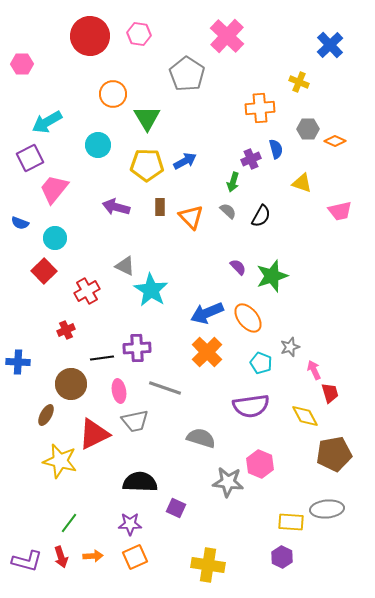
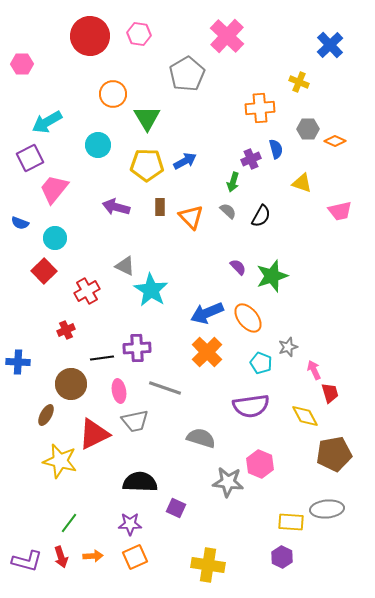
gray pentagon at (187, 74): rotated 8 degrees clockwise
gray star at (290, 347): moved 2 px left
